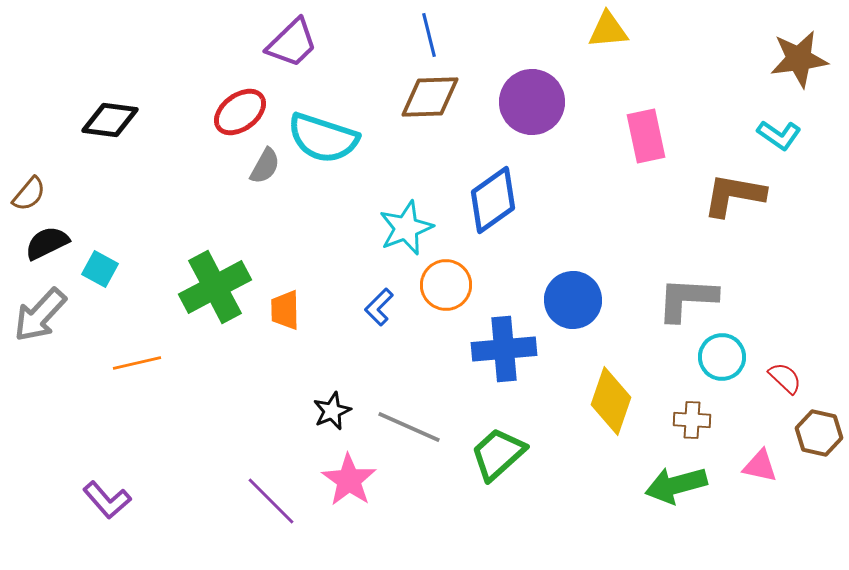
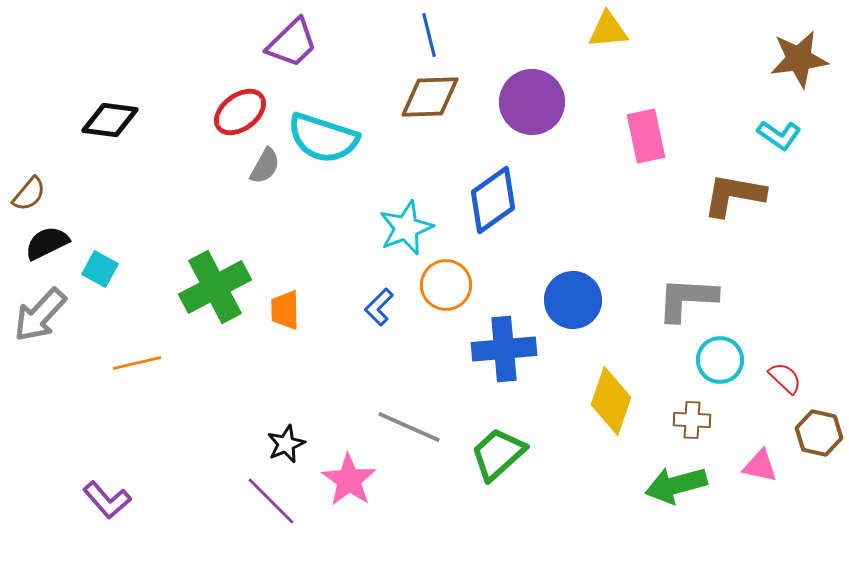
cyan circle: moved 2 px left, 3 px down
black star: moved 46 px left, 33 px down
